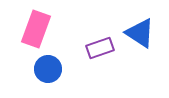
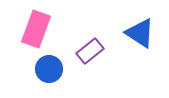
purple rectangle: moved 10 px left, 3 px down; rotated 20 degrees counterclockwise
blue circle: moved 1 px right
